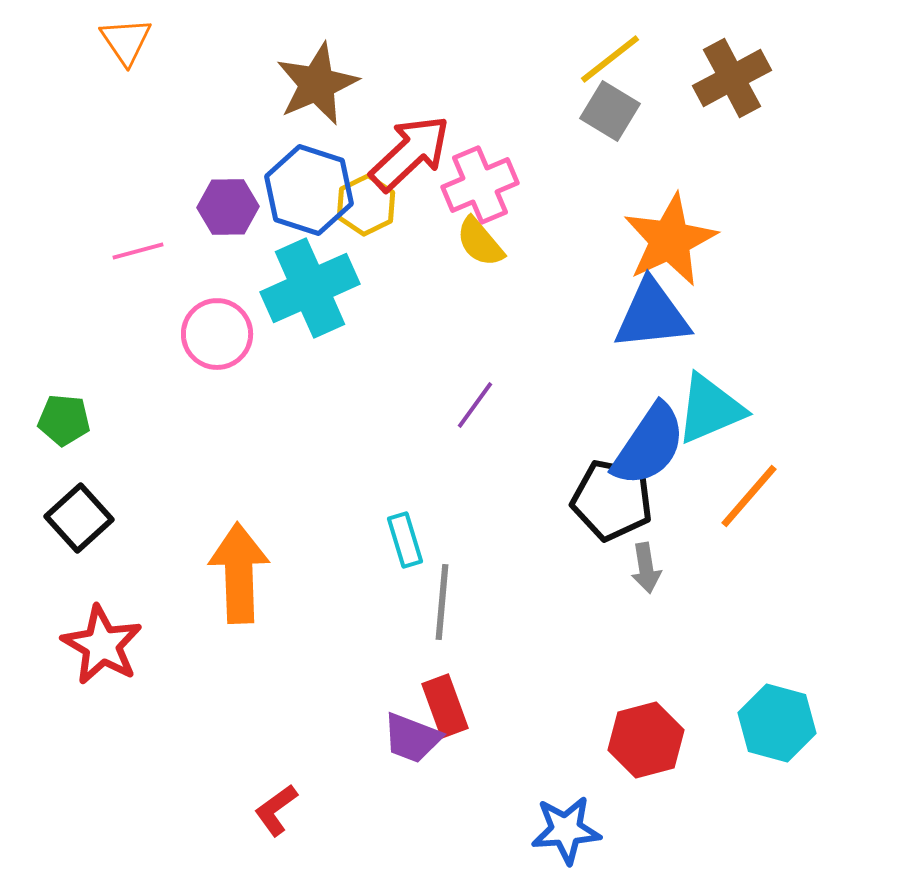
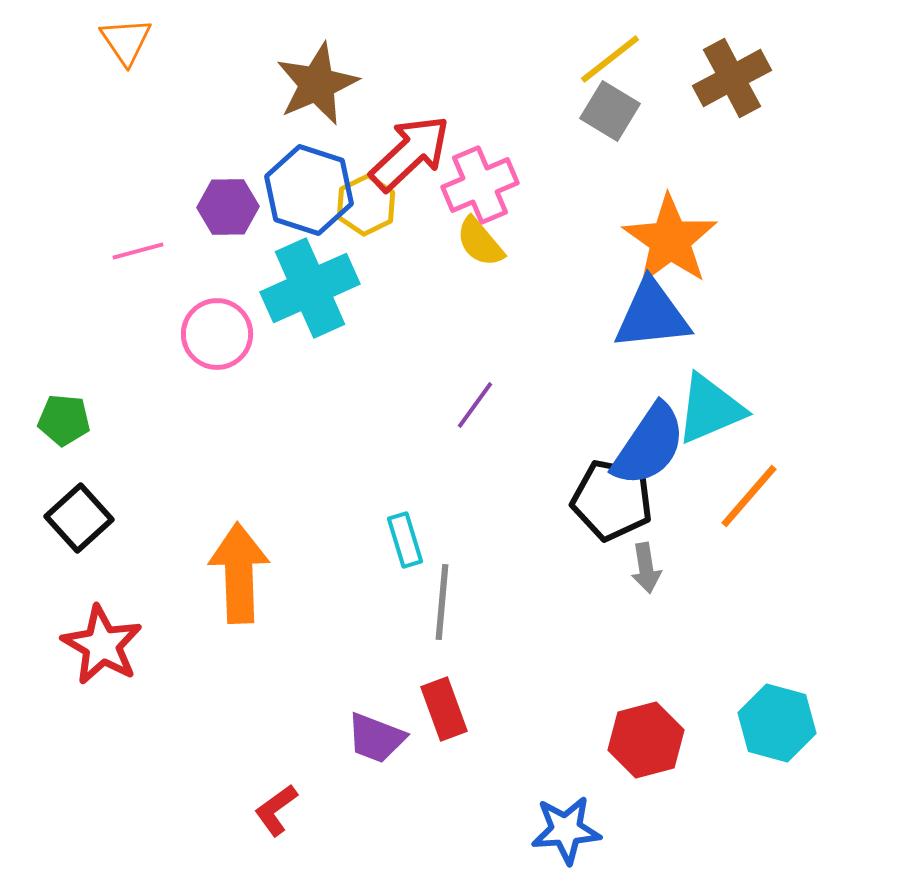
orange star: rotated 12 degrees counterclockwise
red rectangle: moved 1 px left, 3 px down
purple trapezoid: moved 36 px left
